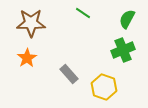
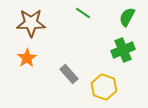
green semicircle: moved 2 px up
